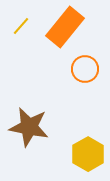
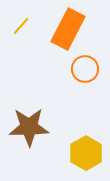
orange rectangle: moved 3 px right, 2 px down; rotated 12 degrees counterclockwise
brown star: rotated 12 degrees counterclockwise
yellow hexagon: moved 2 px left, 1 px up
